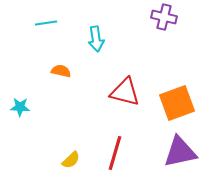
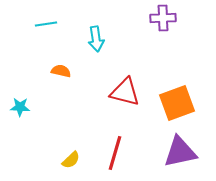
purple cross: moved 1 px left, 1 px down; rotated 15 degrees counterclockwise
cyan line: moved 1 px down
